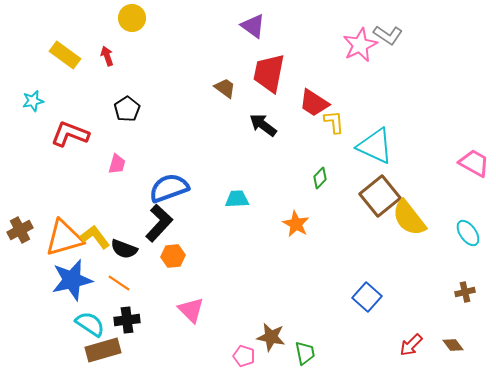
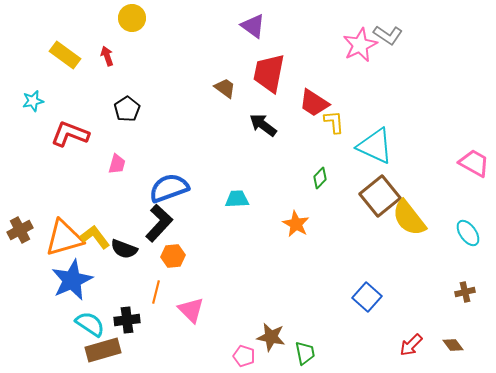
blue star at (72, 280): rotated 12 degrees counterclockwise
orange line at (119, 283): moved 37 px right, 9 px down; rotated 70 degrees clockwise
